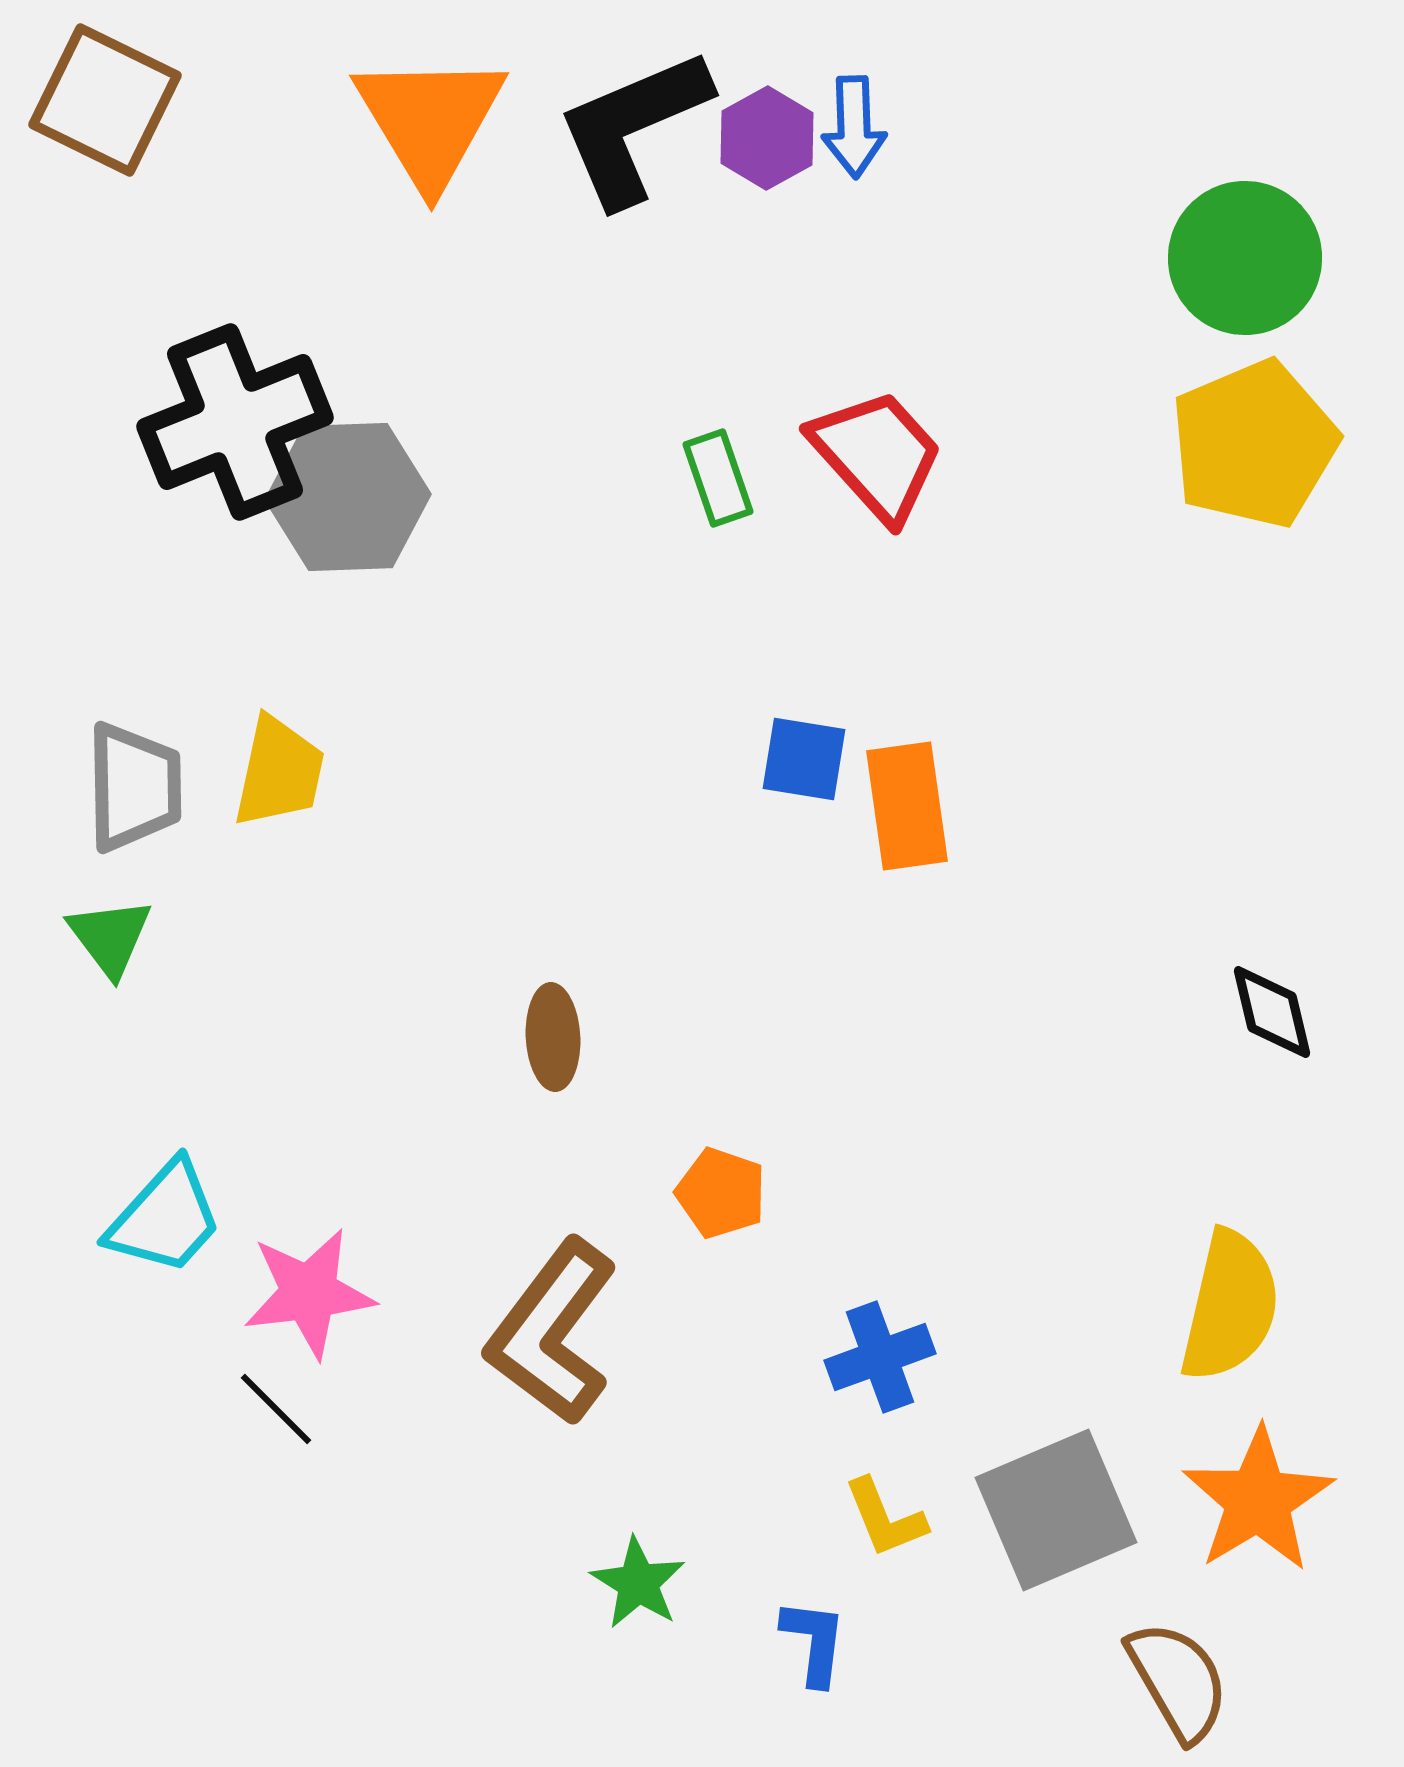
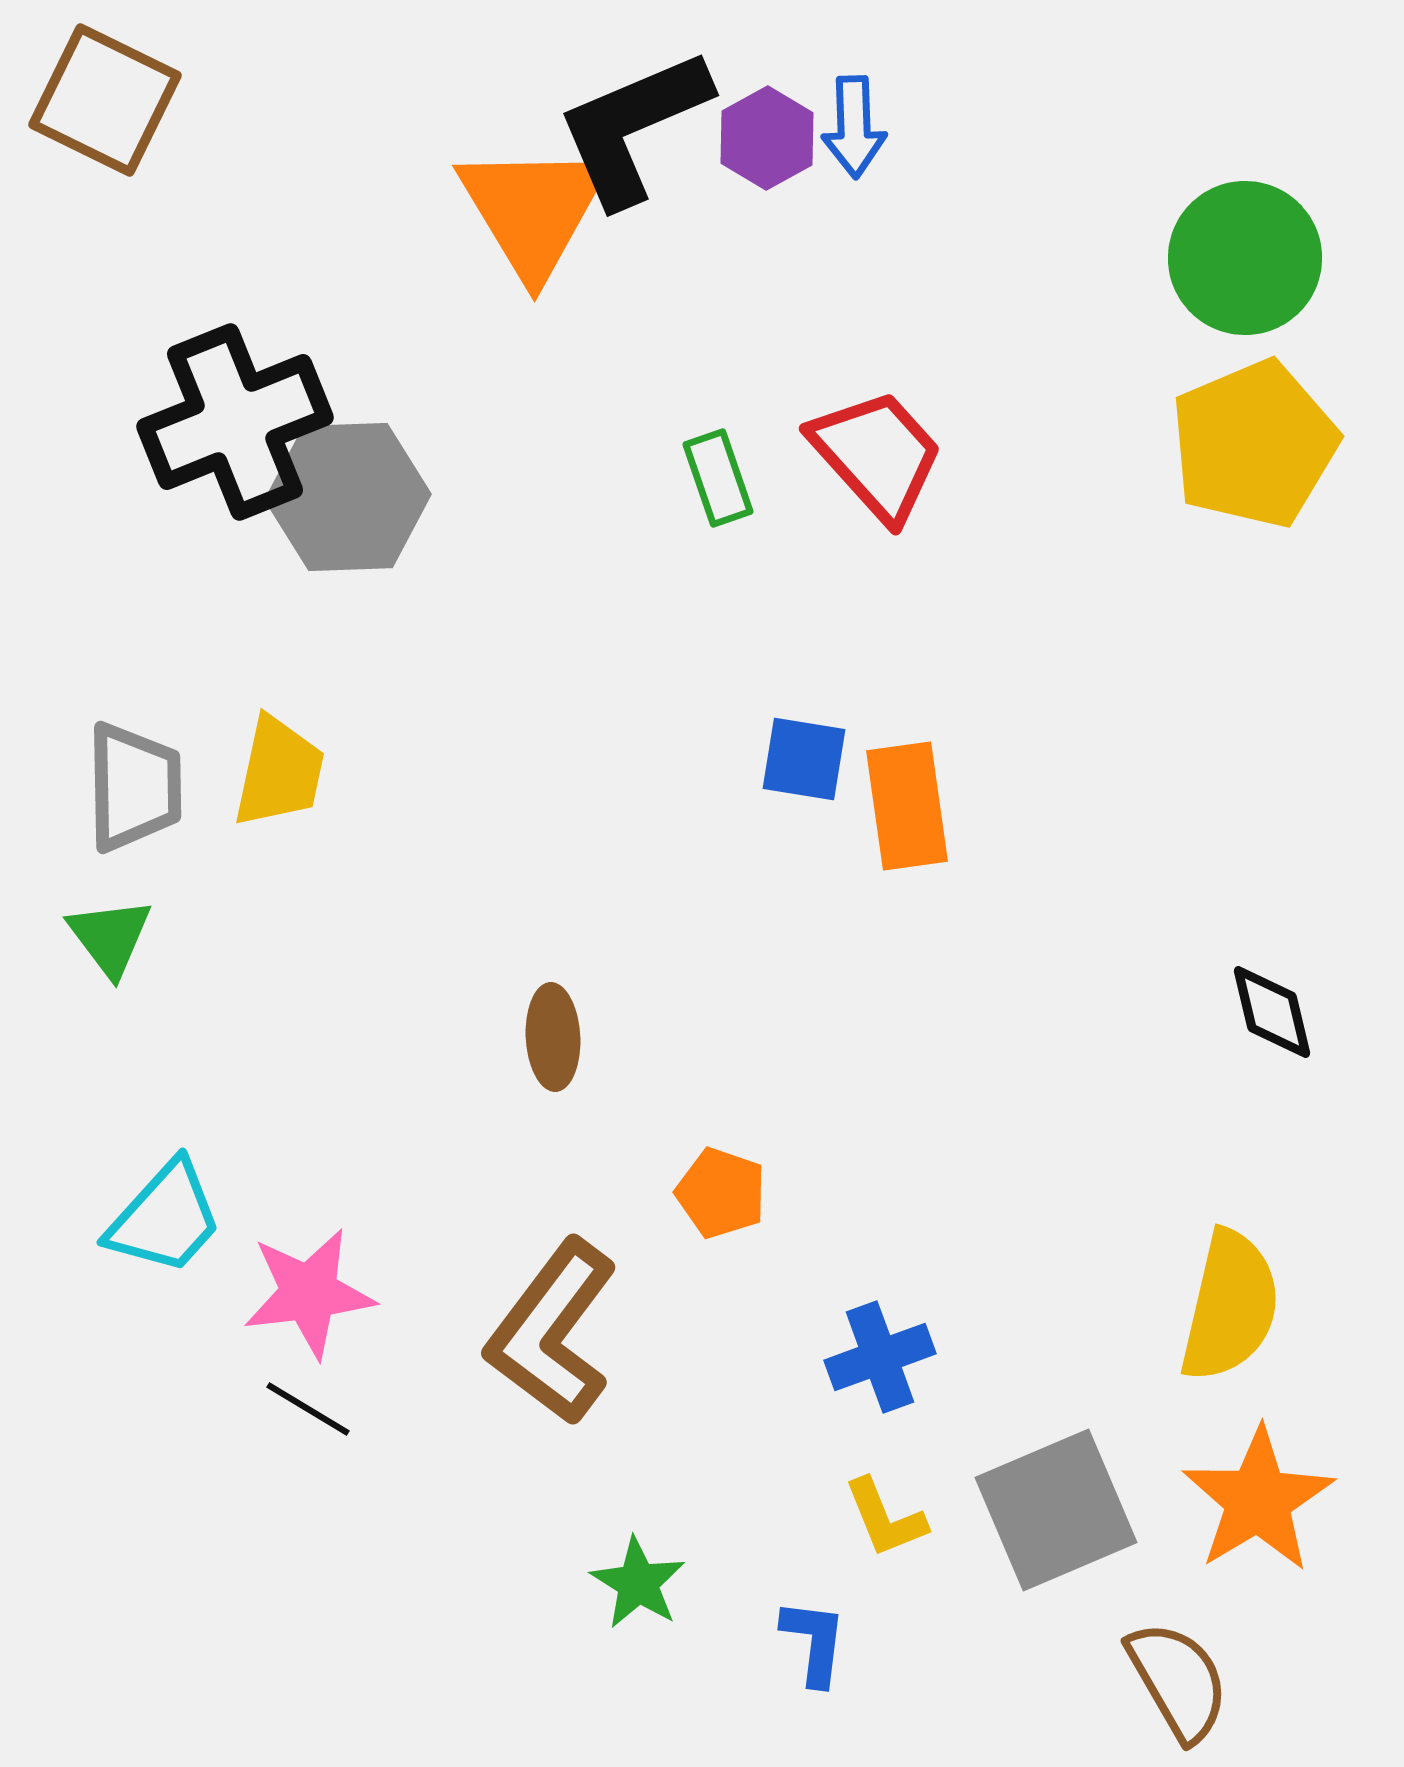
orange triangle: moved 103 px right, 90 px down
black line: moved 32 px right; rotated 14 degrees counterclockwise
